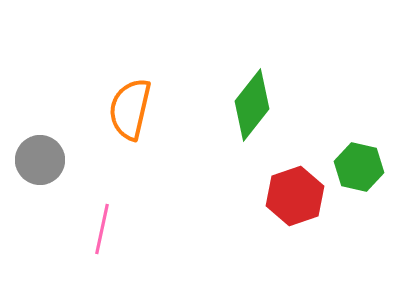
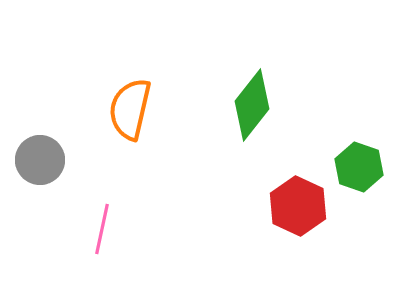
green hexagon: rotated 6 degrees clockwise
red hexagon: moved 3 px right, 10 px down; rotated 16 degrees counterclockwise
